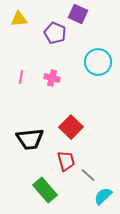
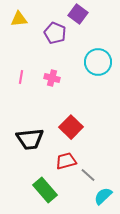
purple square: rotated 12 degrees clockwise
red trapezoid: rotated 90 degrees counterclockwise
